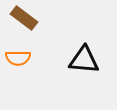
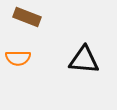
brown rectangle: moved 3 px right, 1 px up; rotated 16 degrees counterclockwise
